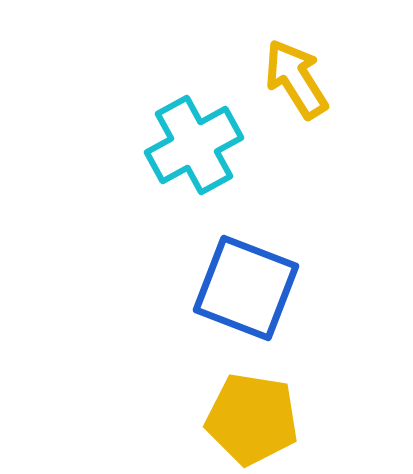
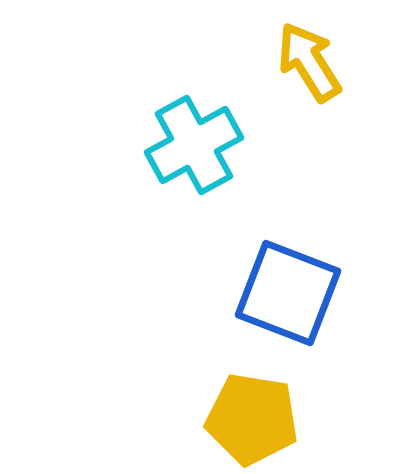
yellow arrow: moved 13 px right, 17 px up
blue square: moved 42 px right, 5 px down
